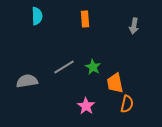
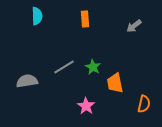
gray arrow: rotated 42 degrees clockwise
orange semicircle: moved 17 px right
